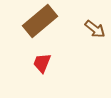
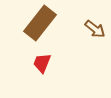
brown rectangle: moved 2 px down; rotated 12 degrees counterclockwise
